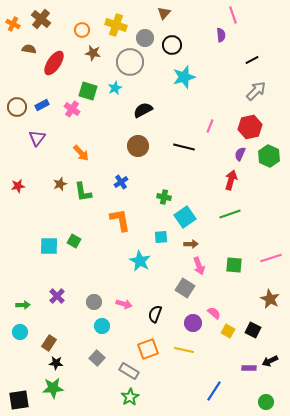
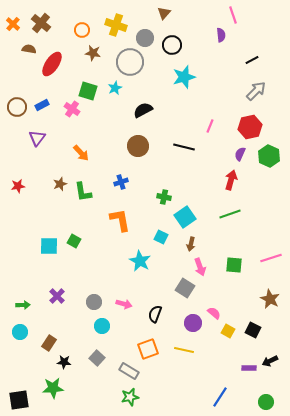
brown cross at (41, 19): moved 4 px down
orange cross at (13, 24): rotated 16 degrees clockwise
red ellipse at (54, 63): moved 2 px left, 1 px down
blue cross at (121, 182): rotated 16 degrees clockwise
cyan square at (161, 237): rotated 32 degrees clockwise
brown arrow at (191, 244): rotated 104 degrees clockwise
pink arrow at (199, 266): moved 1 px right, 1 px down
black star at (56, 363): moved 8 px right, 1 px up
blue line at (214, 391): moved 6 px right, 6 px down
green star at (130, 397): rotated 18 degrees clockwise
